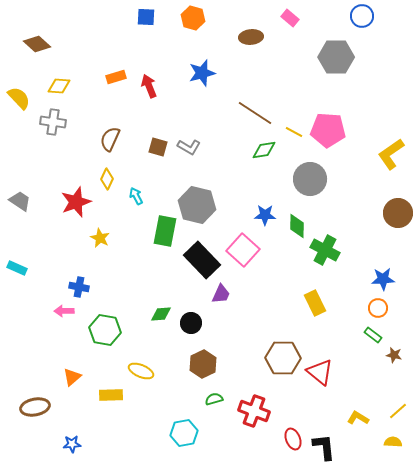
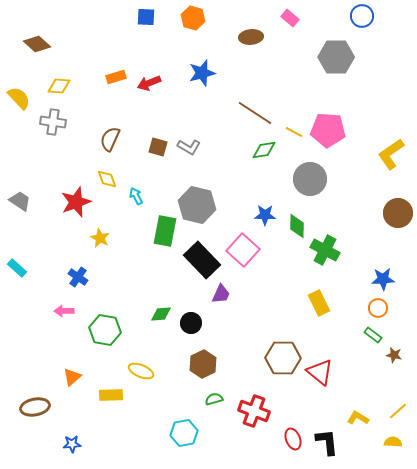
red arrow at (149, 86): moved 3 px up; rotated 90 degrees counterclockwise
yellow diamond at (107, 179): rotated 45 degrees counterclockwise
cyan rectangle at (17, 268): rotated 18 degrees clockwise
blue cross at (79, 287): moved 1 px left, 10 px up; rotated 24 degrees clockwise
yellow rectangle at (315, 303): moved 4 px right
black L-shape at (324, 447): moved 3 px right, 5 px up
